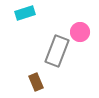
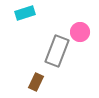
brown rectangle: rotated 48 degrees clockwise
